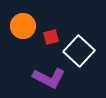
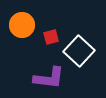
orange circle: moved 1 px left, 1 px up
purple L-shape: rotated 20 degrees counterclockwise
